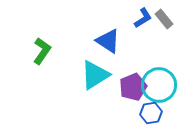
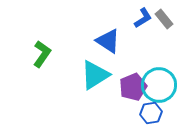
green L-shape: moved 3 px down
